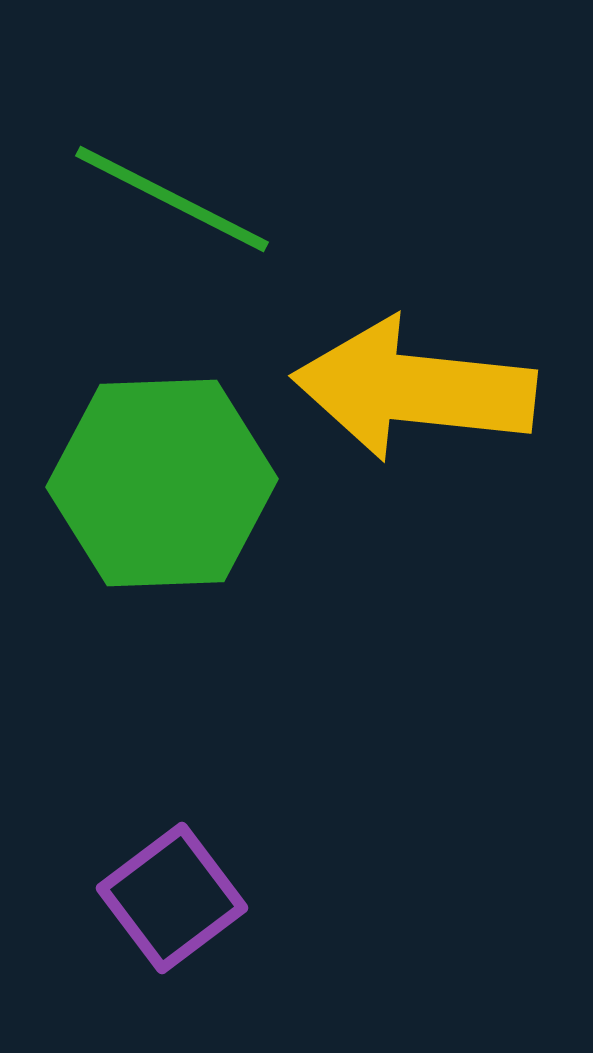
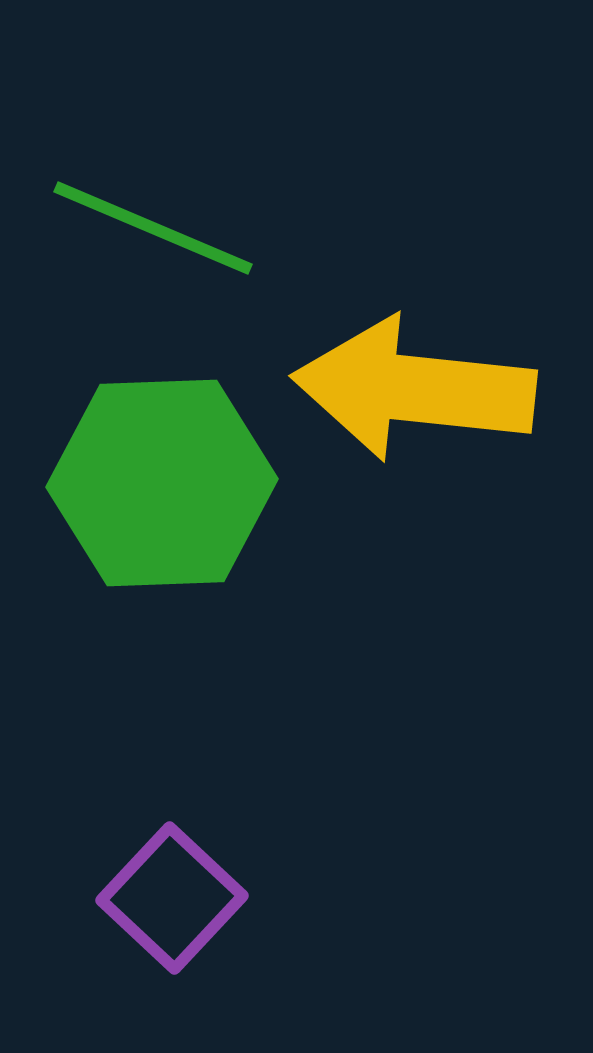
green line: moved 19 px left, 29 px down; rotated 4 degrees counterclockwise
purple square: rotated 10 degrees counterclockwise
